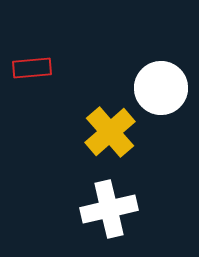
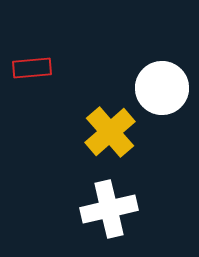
white circle: moved 1 px right
